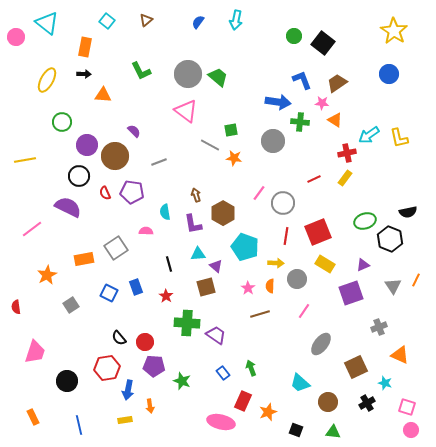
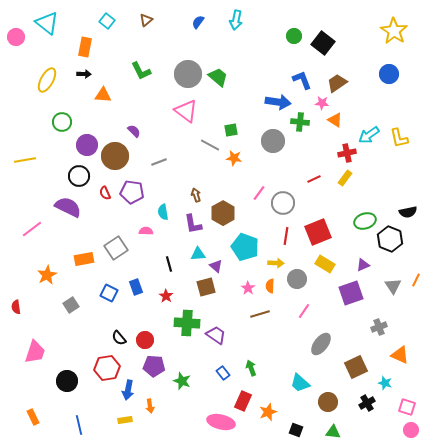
cyan semicircle at (165, 212): moved 2 px left
red circle at (145, 342): moved 2 px up
